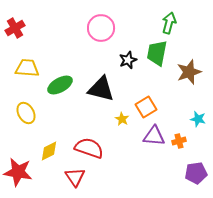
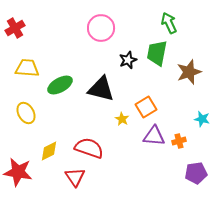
green arrow: rotated 40 degrees counterclockwise
cyan star: moved 4 px right
